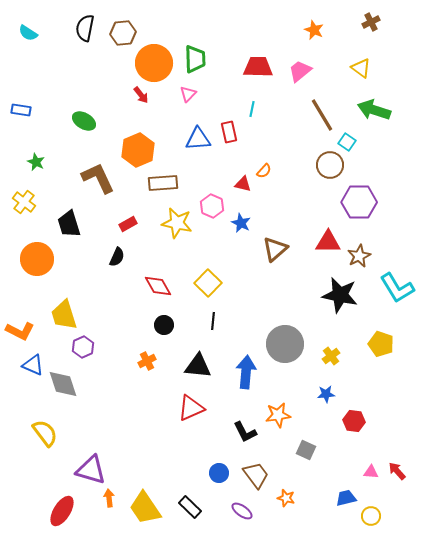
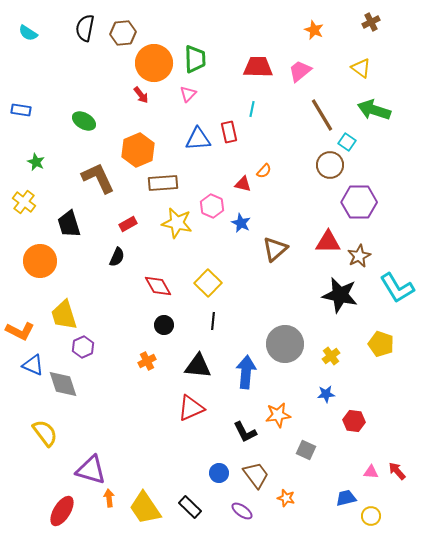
orange circle at (37, 259): moved 3 px right, 2 px down
